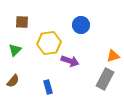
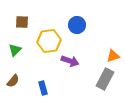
blue circle: moved 4 px left
yellow hexagon: moved 2 px up
blue rectangle: moved 5 px left, 1 px down
